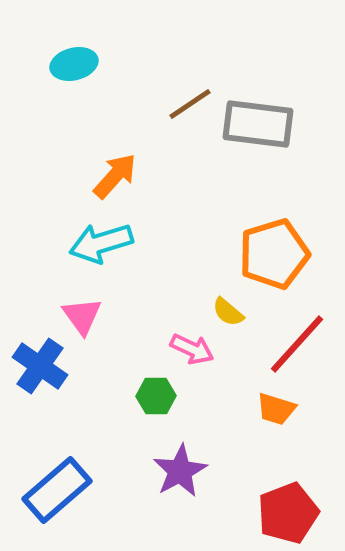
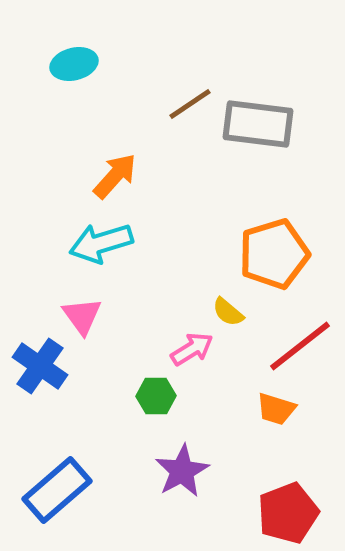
red line: moved 3 px right, 2 px down; rotated 10 degrees clockwise
pink arrow: rotated 57 degrees counterclockwise
purple star: moved 2 px right
